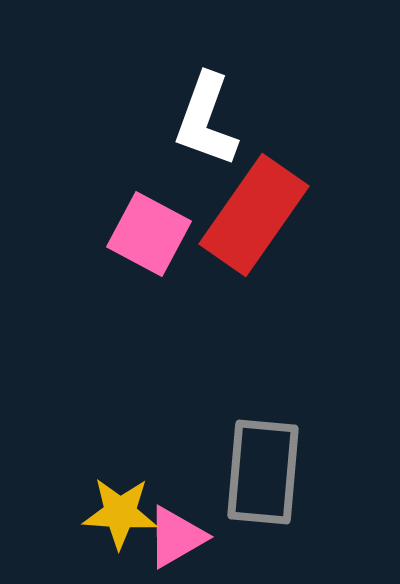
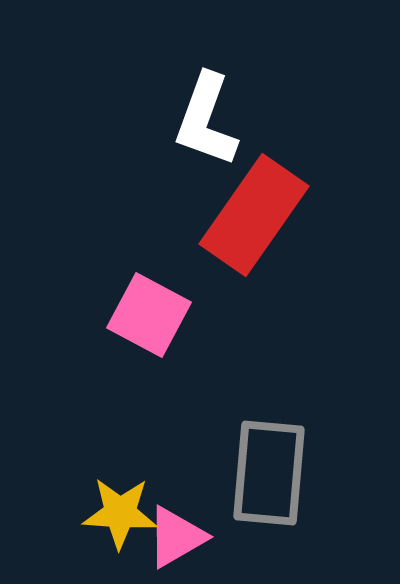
pink square: moved 81 px down
gray rectangle: moved 6 px right, 1 px down
